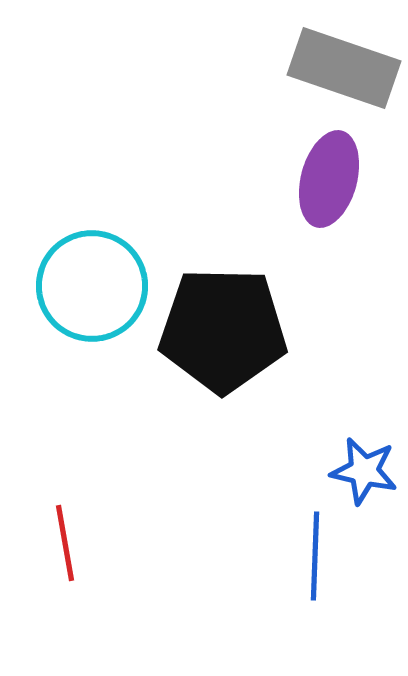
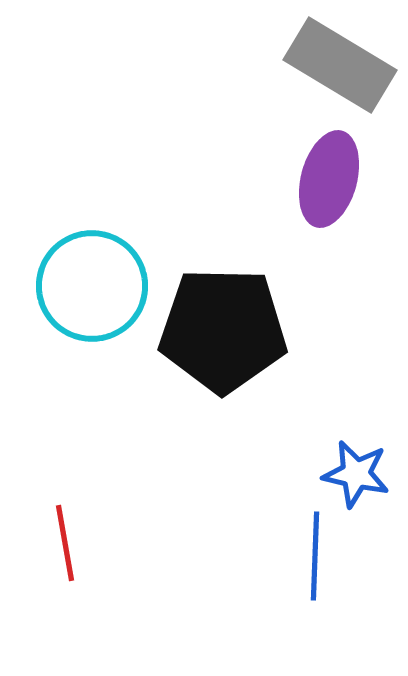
gray rectangle: moved 4 px left, 3 px up; rotated 12 degrees clockwise
blue star: moved 8 px left, 3 px down
